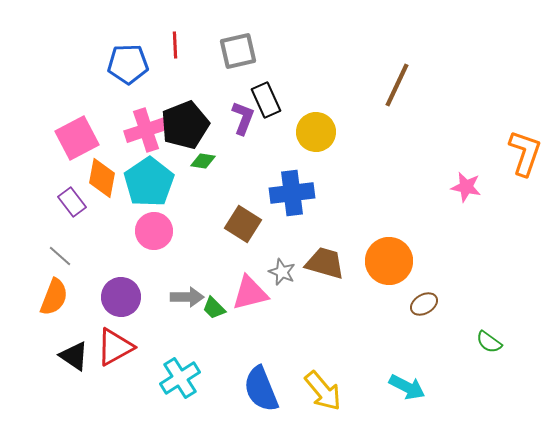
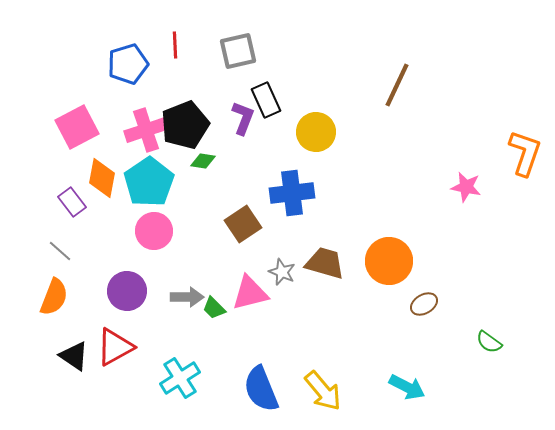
blue pentagon: rotated 15 degrees counterclockwise
pink square: moved 11 px up
brown square: rotated 24 degrees clockwise
gray line: moved 5 px up
purple circle: moved 6 px right, 6 px up
